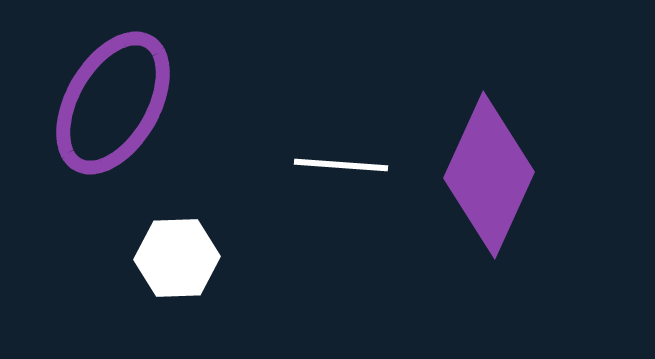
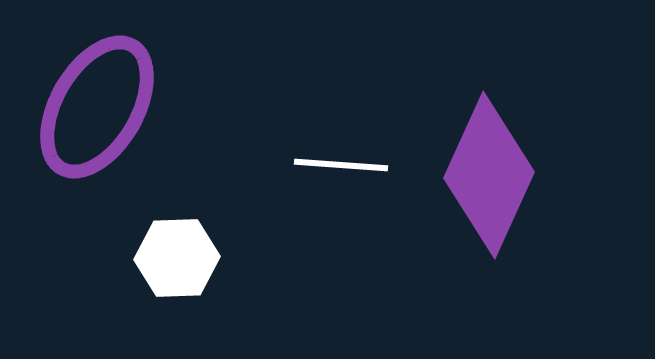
purple ellipse: moved 16 px left, 4 px down
